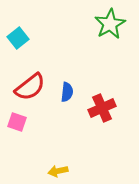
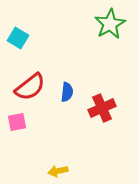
cyan square: rotated 20 degrees counterclockwise
pink square: rotated 30 degrees counterclockwise
